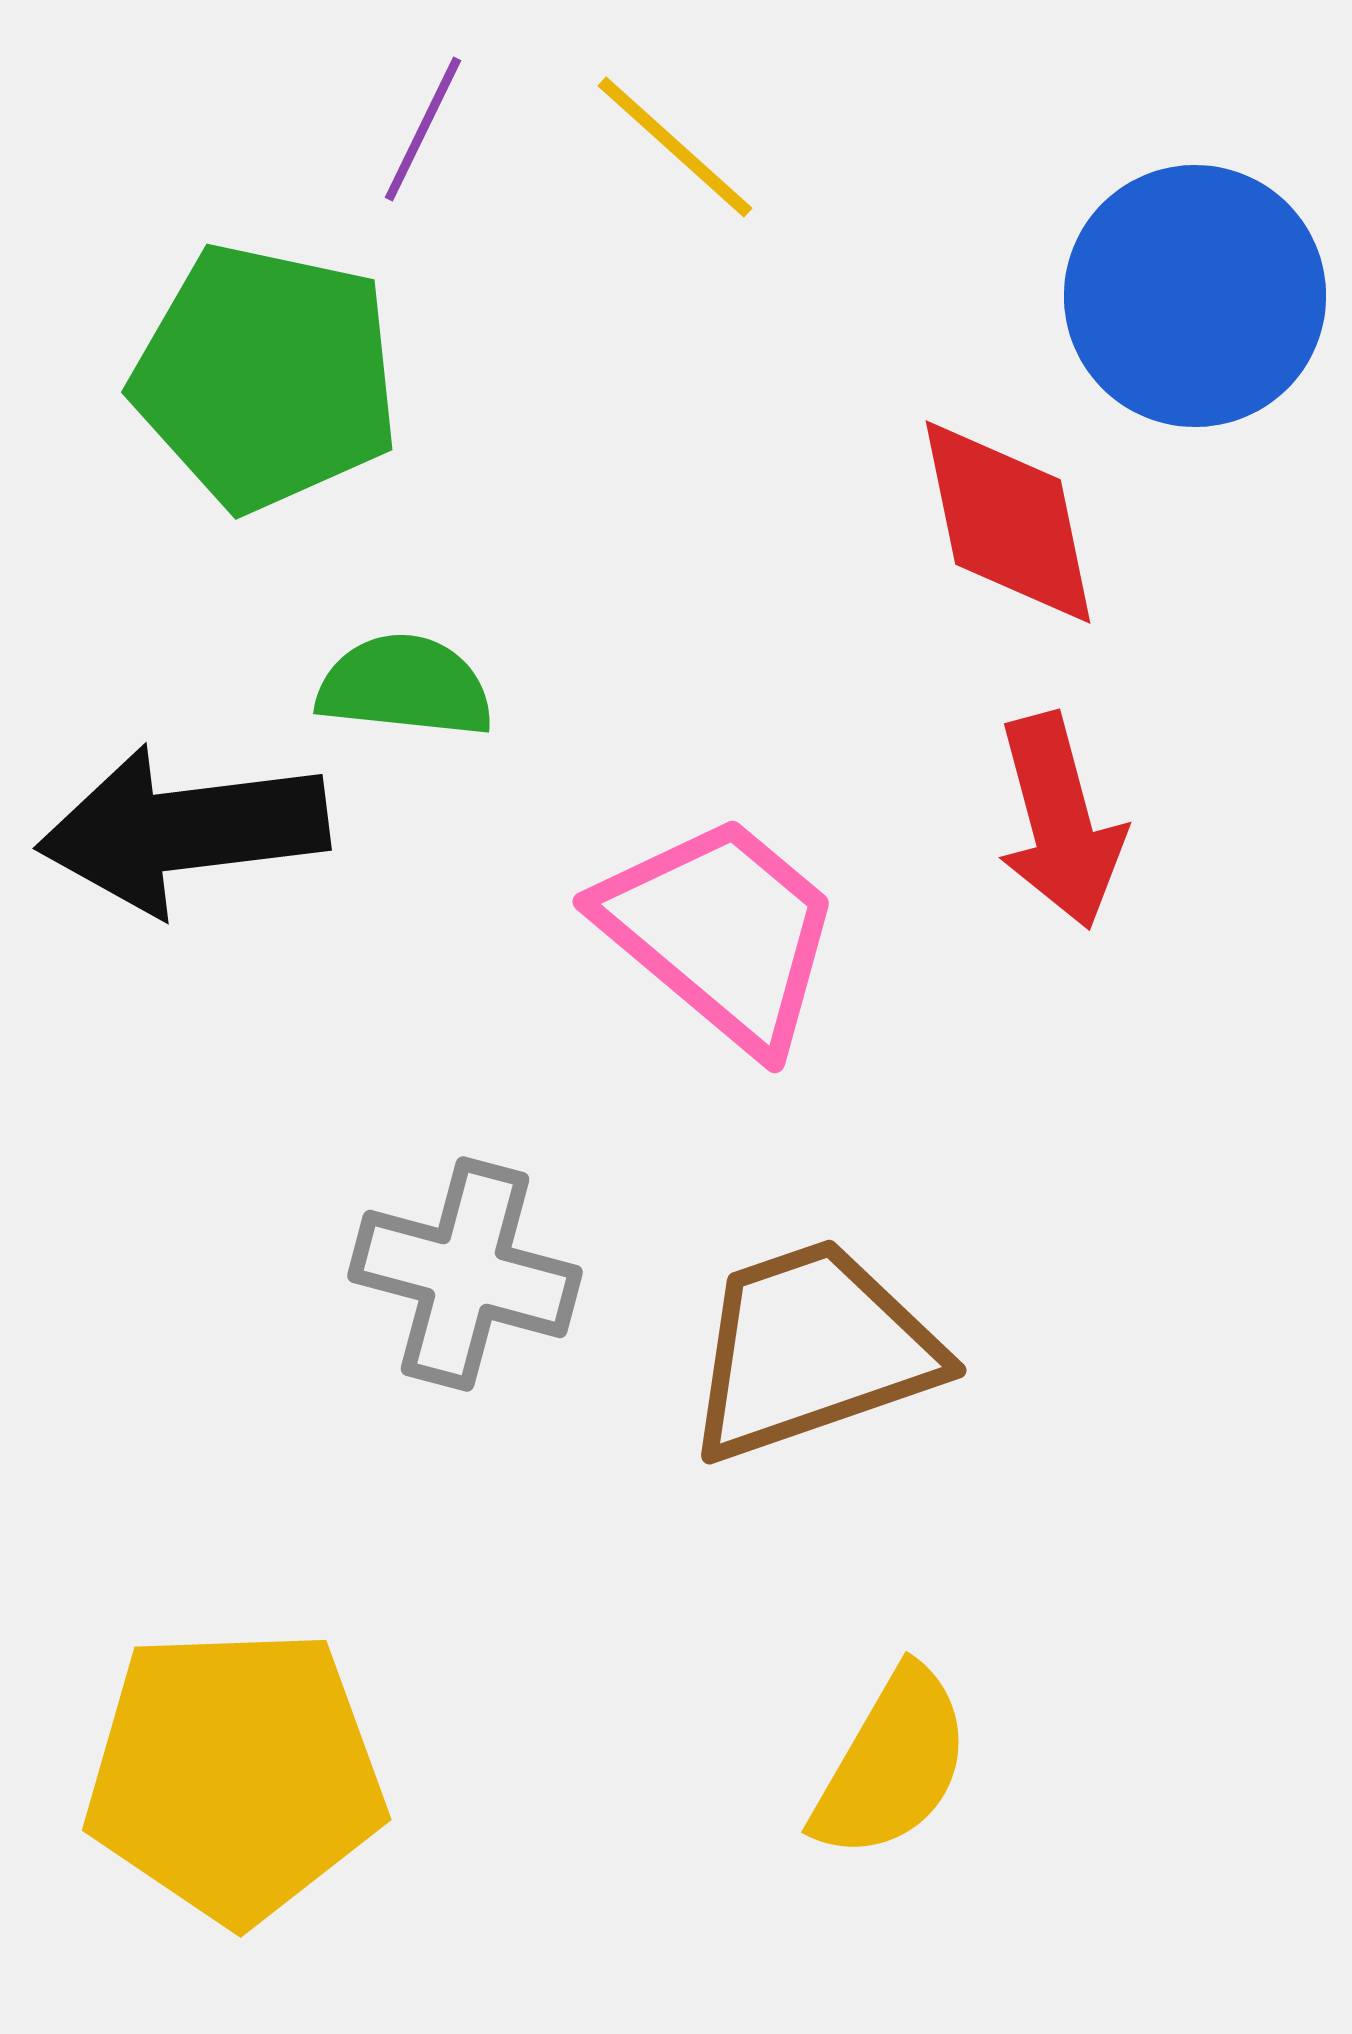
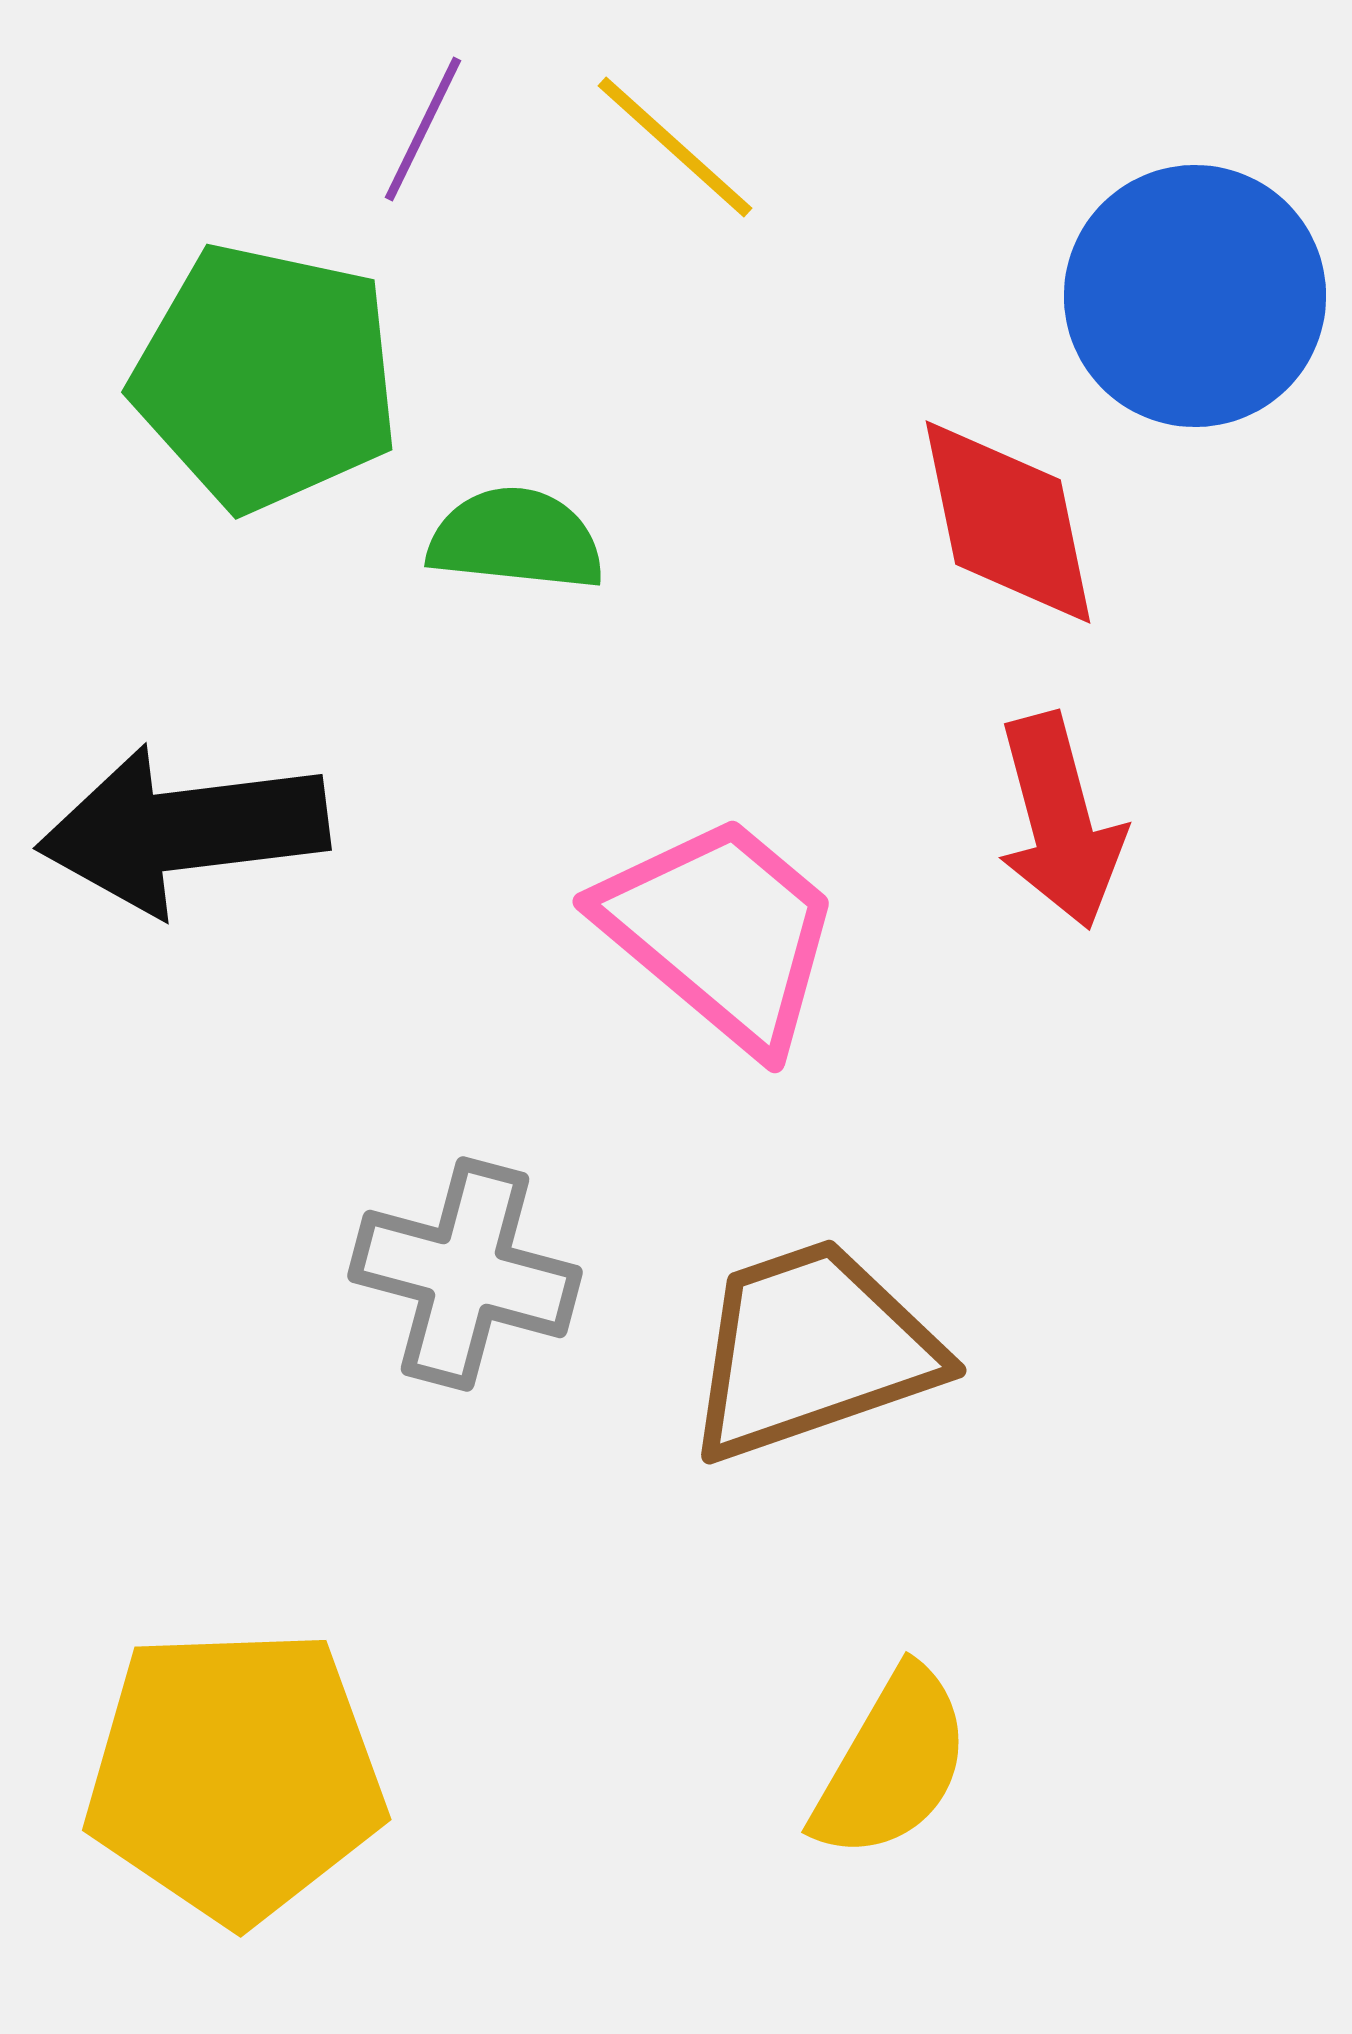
green semicircle: moved 111 px right, 147 px up
